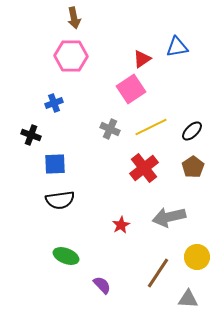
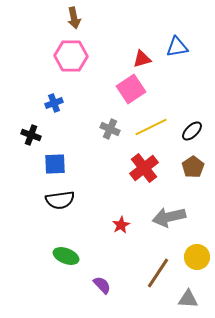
red triangle: rotated 18 degrees clockwise
